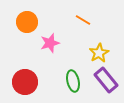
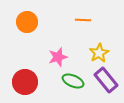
orange line: rotated 28 degrees counterclockwise
pink star: moved 8 px right, 14 px down
green ellipse: rotated 55 degrees counterclockwise
